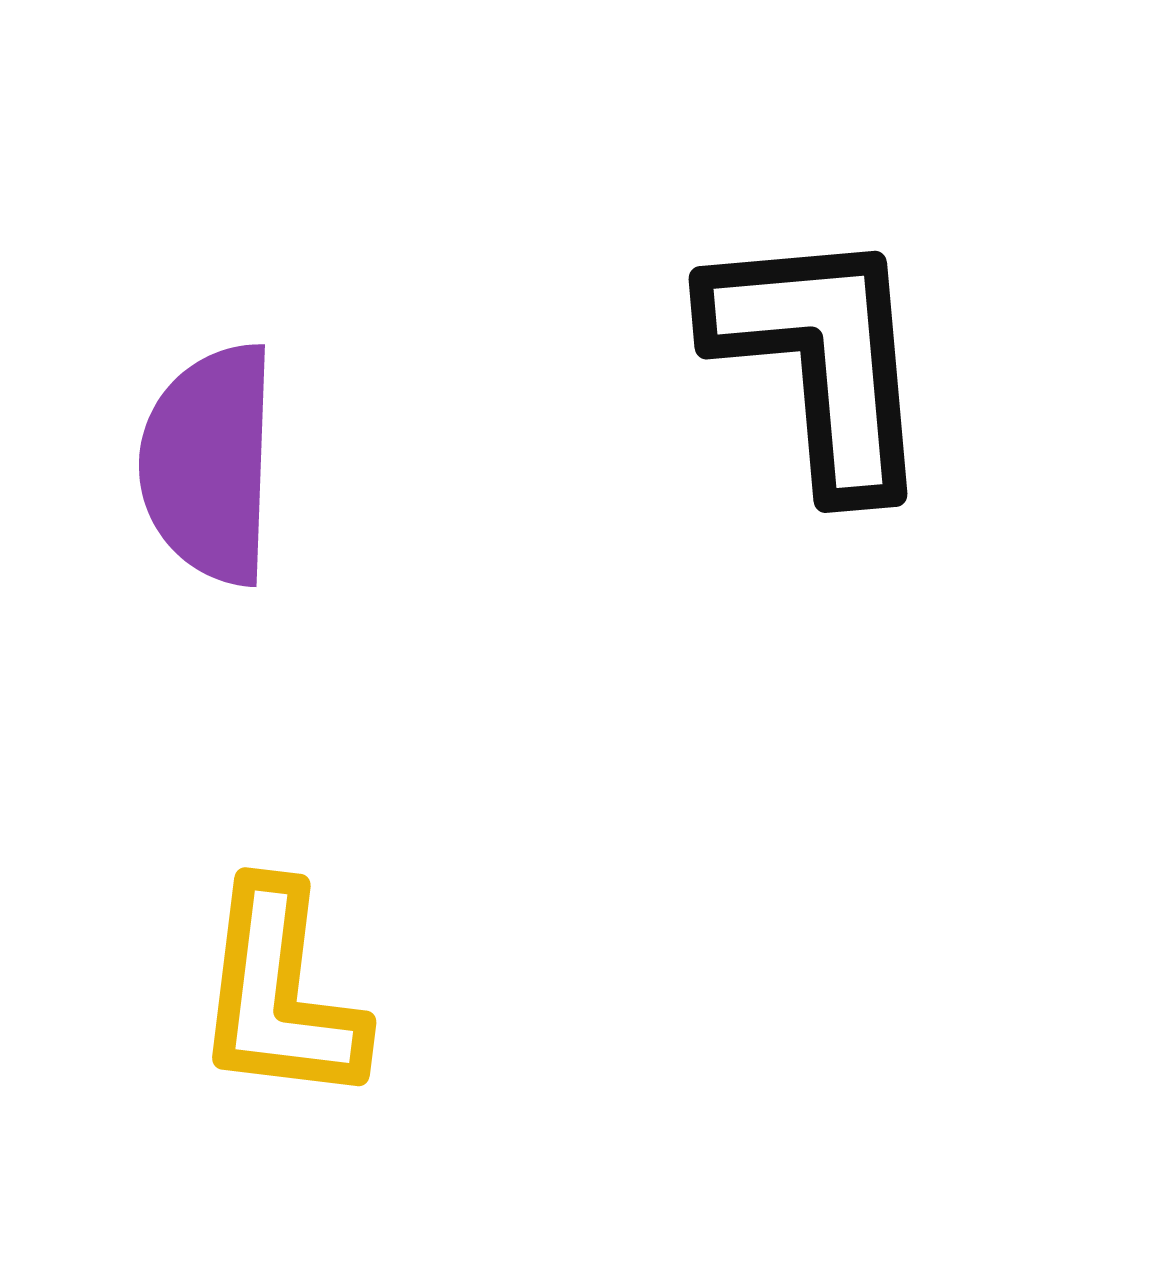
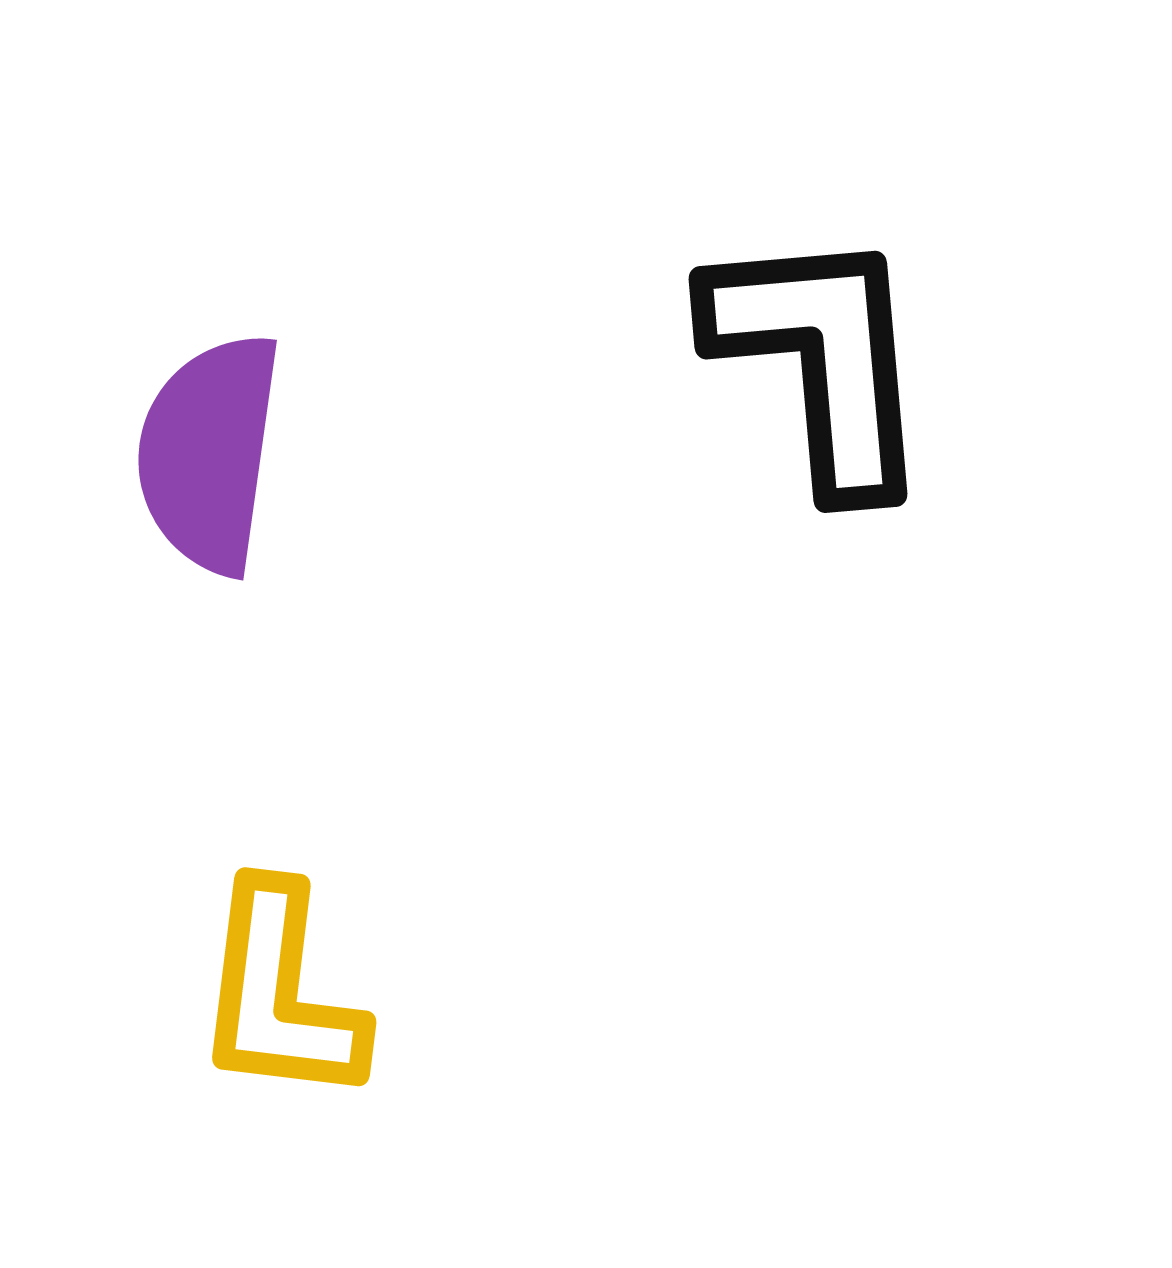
purple semicircle: moved 11 px up; rotated 6 degrees clockwise
